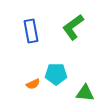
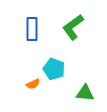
blue rectangle: moved 1 px right, 2 px up; rotated 10 degrees clockwise
cyan pentagon: moved 2 px left, 5 px up; rotated 20 degrees clockwise
